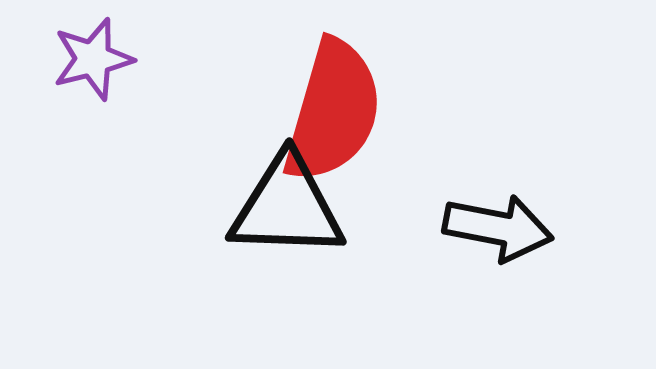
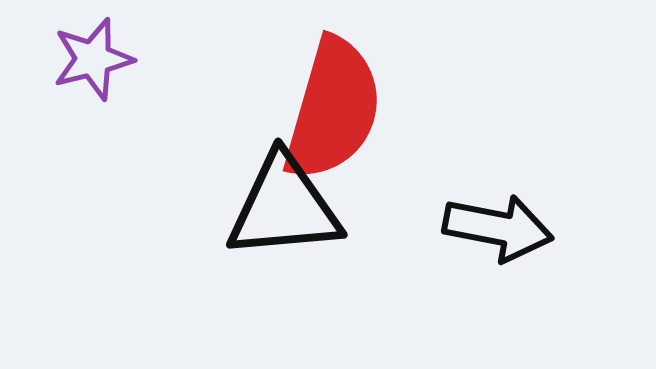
red semicircle: moved 2 px up
black triangle: moved 3 px left; rotated 7 degrees counterclockwise
